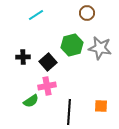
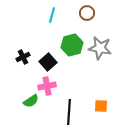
cyan line: moved 16 px right; rotated 42 degrees counterclockwise
black cross: rotated 24 degrees counterclockwise
